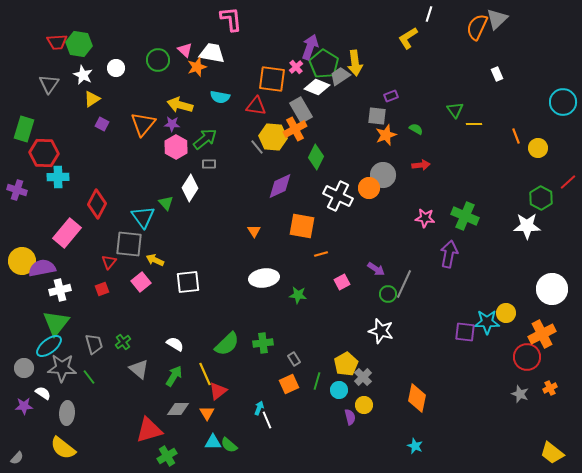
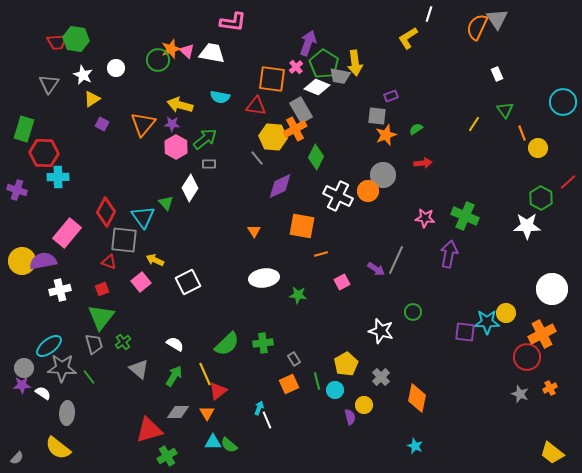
pink L-shape at (231, 19): moved 2 px right, 3 px down; rotated 104 degrees clockwise
gray triangle at (497, 19): rotated 20 degrees counterclockwise
green hexagon at (79, 44): moved 3 px left, 5 px up
purple arrow at (310, 47): moved 2 px left, 4 px up
pink triangle at (185, 50): moved 2 px right, 1 px down
orange star at (197, 67): moved 26 px left, 18 px up
gray trapezoid at (340, 76): rotated 135 degrees counterclockwise
green triangle at (455, 110): moved 50 px right
yellow line at (474, 124): rotated 56 degrees counterclockwise
green semicircle at (416, 129): rotated 64 degrees counterclockwise
orange line at (516, 136): moved 6 px right, 3 px up
gray line at (257, 147): moved 11 px down
red arrow at (421, 165): moved 2 px right, 2 px up
orange circle at (369, 188): moved 1 px left, 3 px down
red diamond at (97, 204): moved 9 px right, 8 px down
gray square at (129, 244): moved 5 px left, 4 px up
red triangle at (109, 262): rotated 49 degrees counterclockwise
purple semicircle at (42, 268): moved 1 px right, 7 px up
white square at (188, 282): rotated 20 degrees counterclockwise
gray line at (404, 284): moved 8 px left, 24 px up
green circle at (388, 294): moved 25 px right, 18 px down
green triangle at (56, 323): moved 45 px right, 6 px up
gray cross at (363, 377): moved 18 px right
green line at (317, 381): rotated 30 degrees counterclockwise
cyan circle at (339, 390): moved 4 px left
purple star at (24, 406): moved 2 px left, 21 px up
gray diamond at (178, 409): moved 3 px down
yellow semicircle at (63, 448): moved 5 px left
